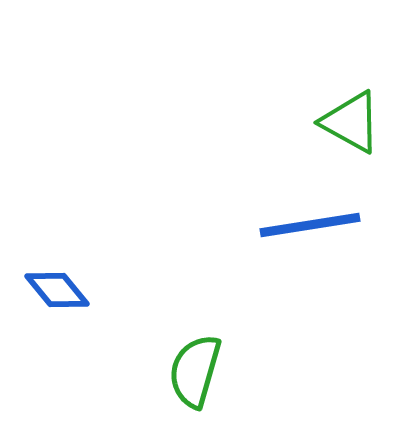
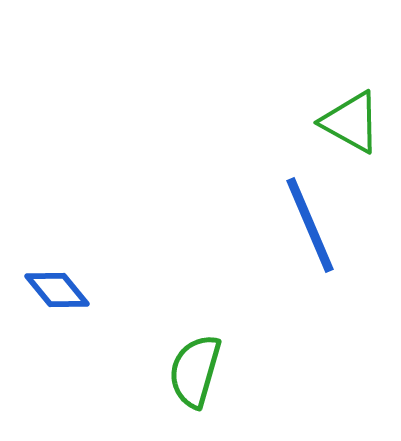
blue line: rotated 76 degrees clockwise
